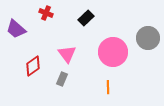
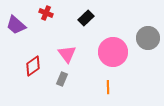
purple trapezoid: moved 4 px up
